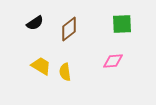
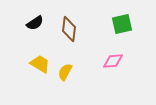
green square: rotated 10 degrees counterclockwise
brown diamond: rotated 45 degrees counterclockwise
yellow trapezoid: moved 1 px left, 2 px up
yellow semicircle: rotated 36 degrees clockwise
